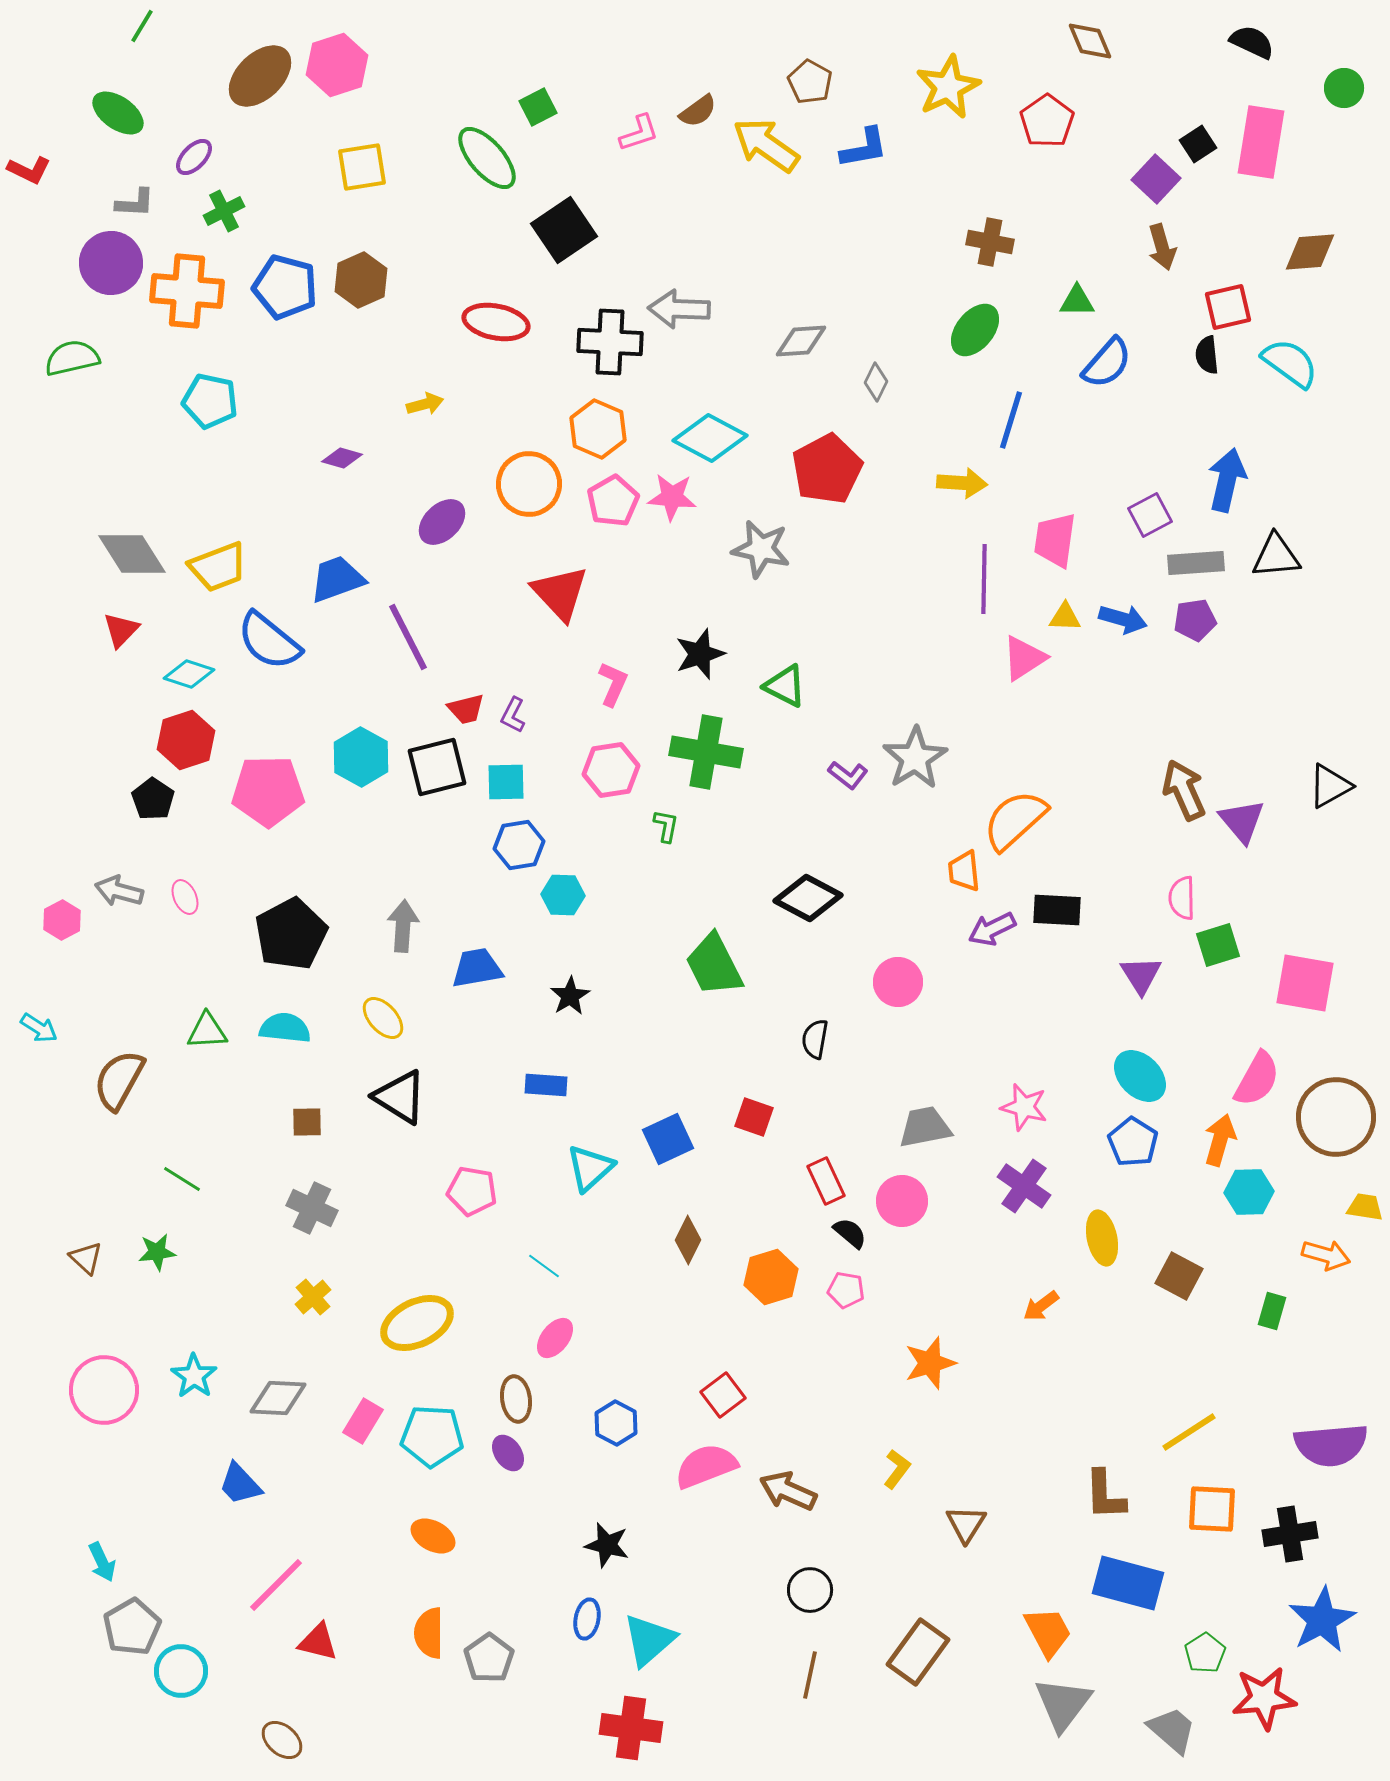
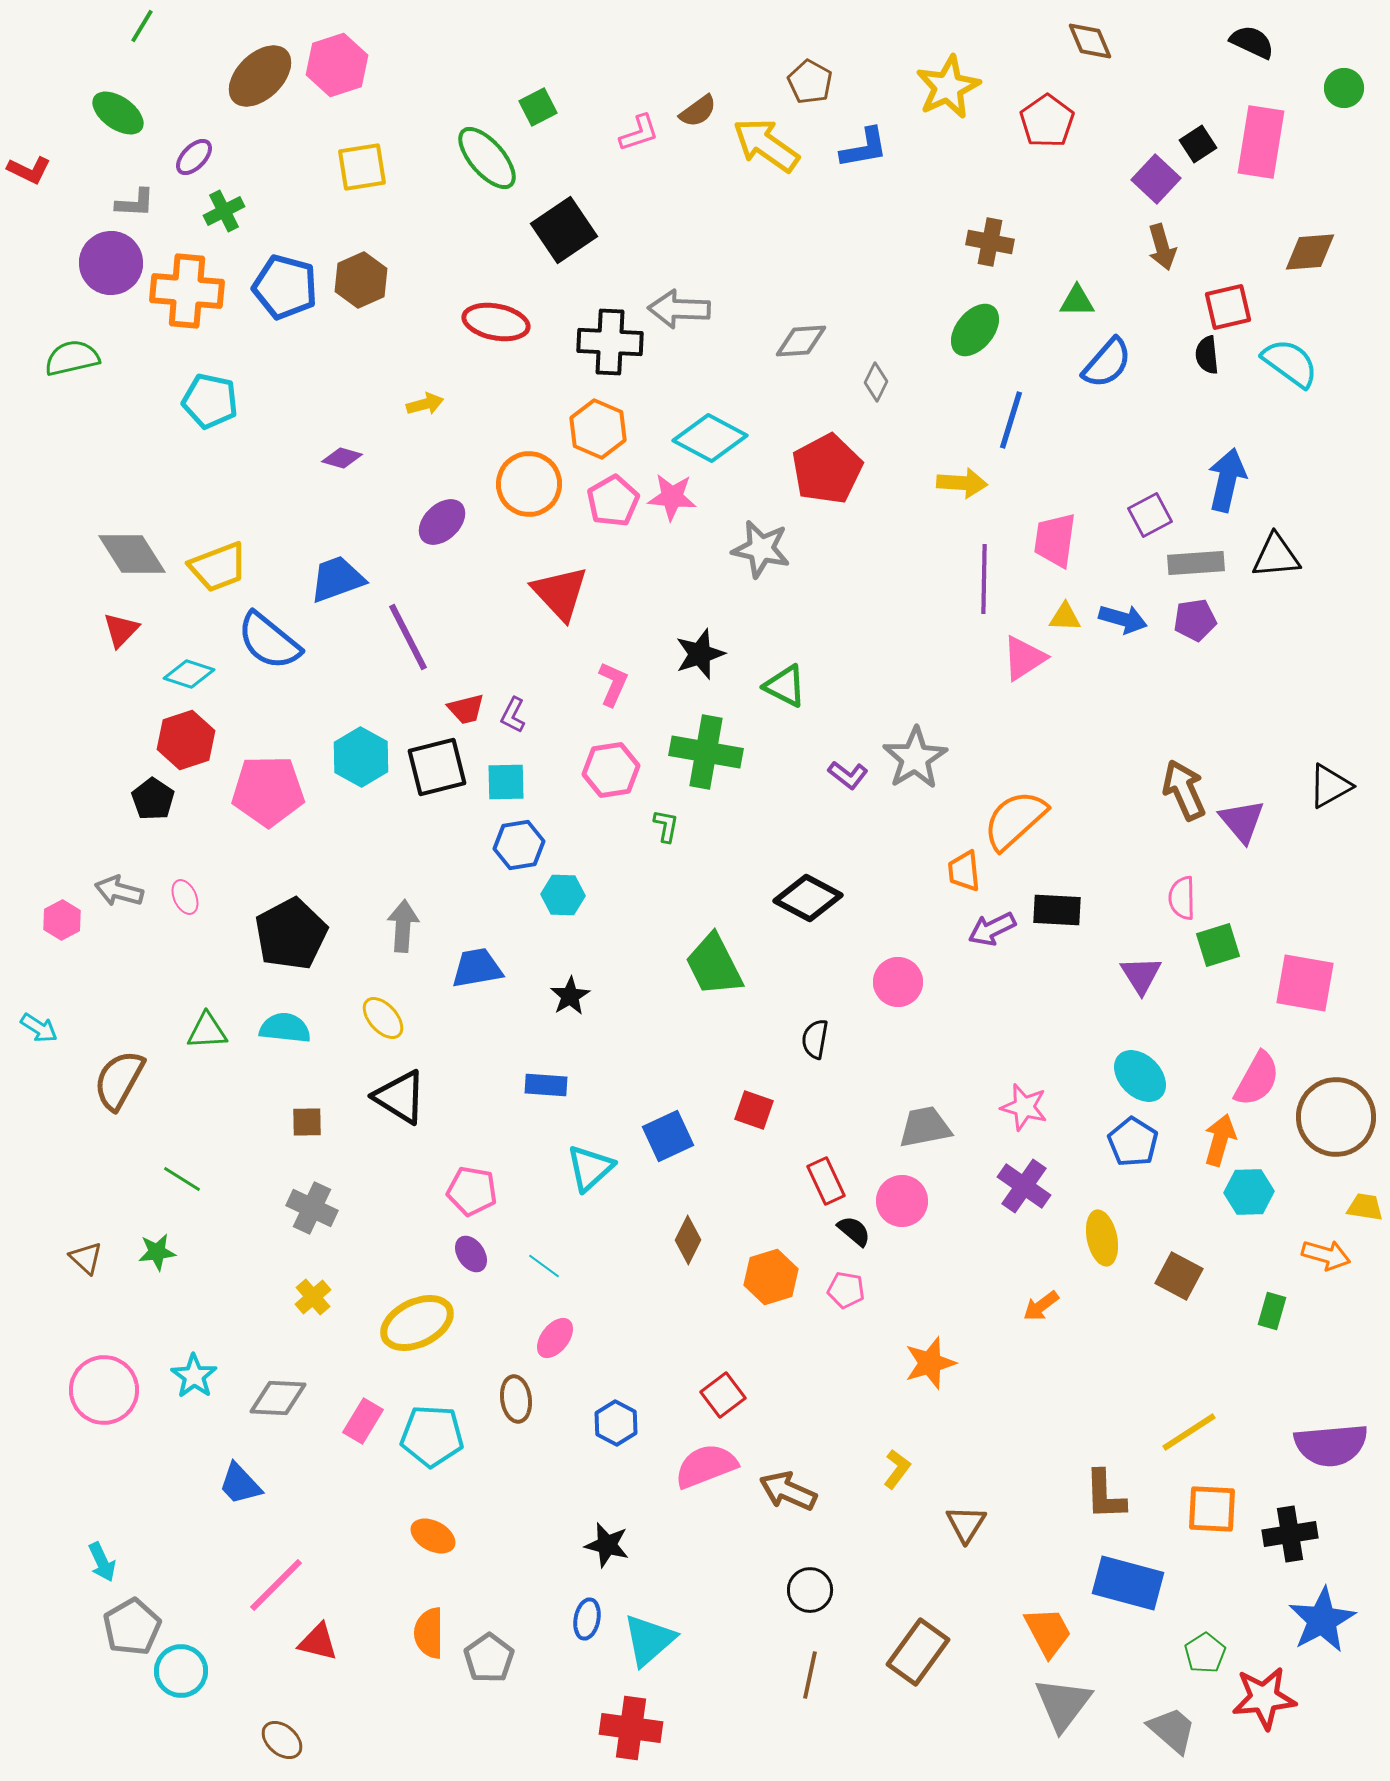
red square at (754, 1117): moved 7 px up
blue square at (668, 1139): moved 3 px up
black semicircle at (850, 1233): moved 4 px right, 2 px up
purple ellipse at (508, 1453): moved 37 px left, 199 px up
